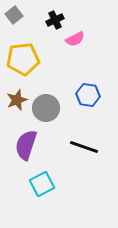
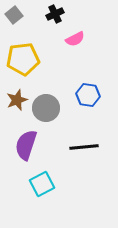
black cross: moved 6 px up
black line: rotated 24 degrees counterclockwise
